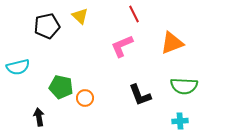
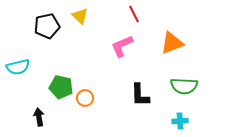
black L-shape: rotated 20 degrees clockwise
